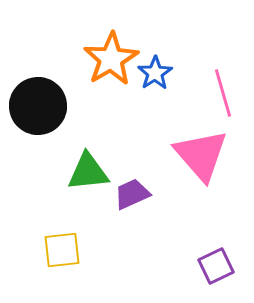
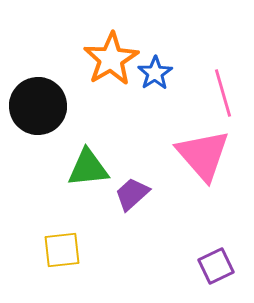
pink triangle: moved 2 px right
green triangle: moved 4 px up
purple trapezoid: rotated 18 degrees counterclockwise
